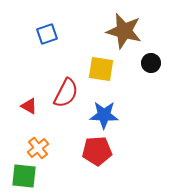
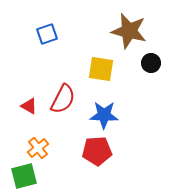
brown star: moved 5 px right
red semicircle: moved 3 px left, 6 px down
green square: rotated 20 degrees counterclockwise
